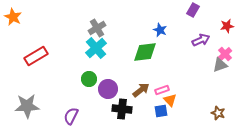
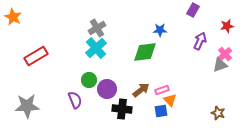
blue star: rotated 24 degrees counterclockwise
purple arrow: moved 1 px left, 1 px down; rotated 42 degrees counterclockwise
green circle: moved 1 px down
purple circle: moved 1 px left
purple semicircle: moved 4 px right, 16 px up; rotated 132 degrees clockwise
